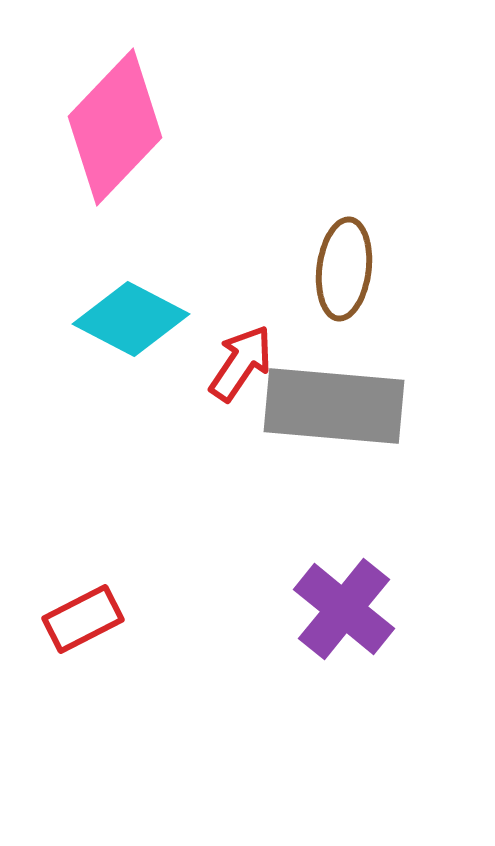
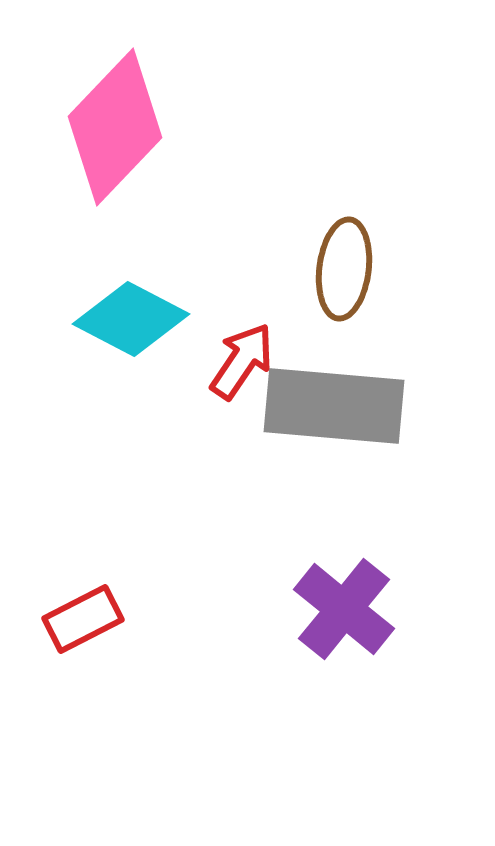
red arrow: moved 1 px right, 2 px up
